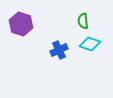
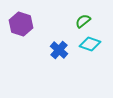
green semicircle: rotated 56 degrees clockwise
blue cross: rotated 24 degrees counterclockwise
